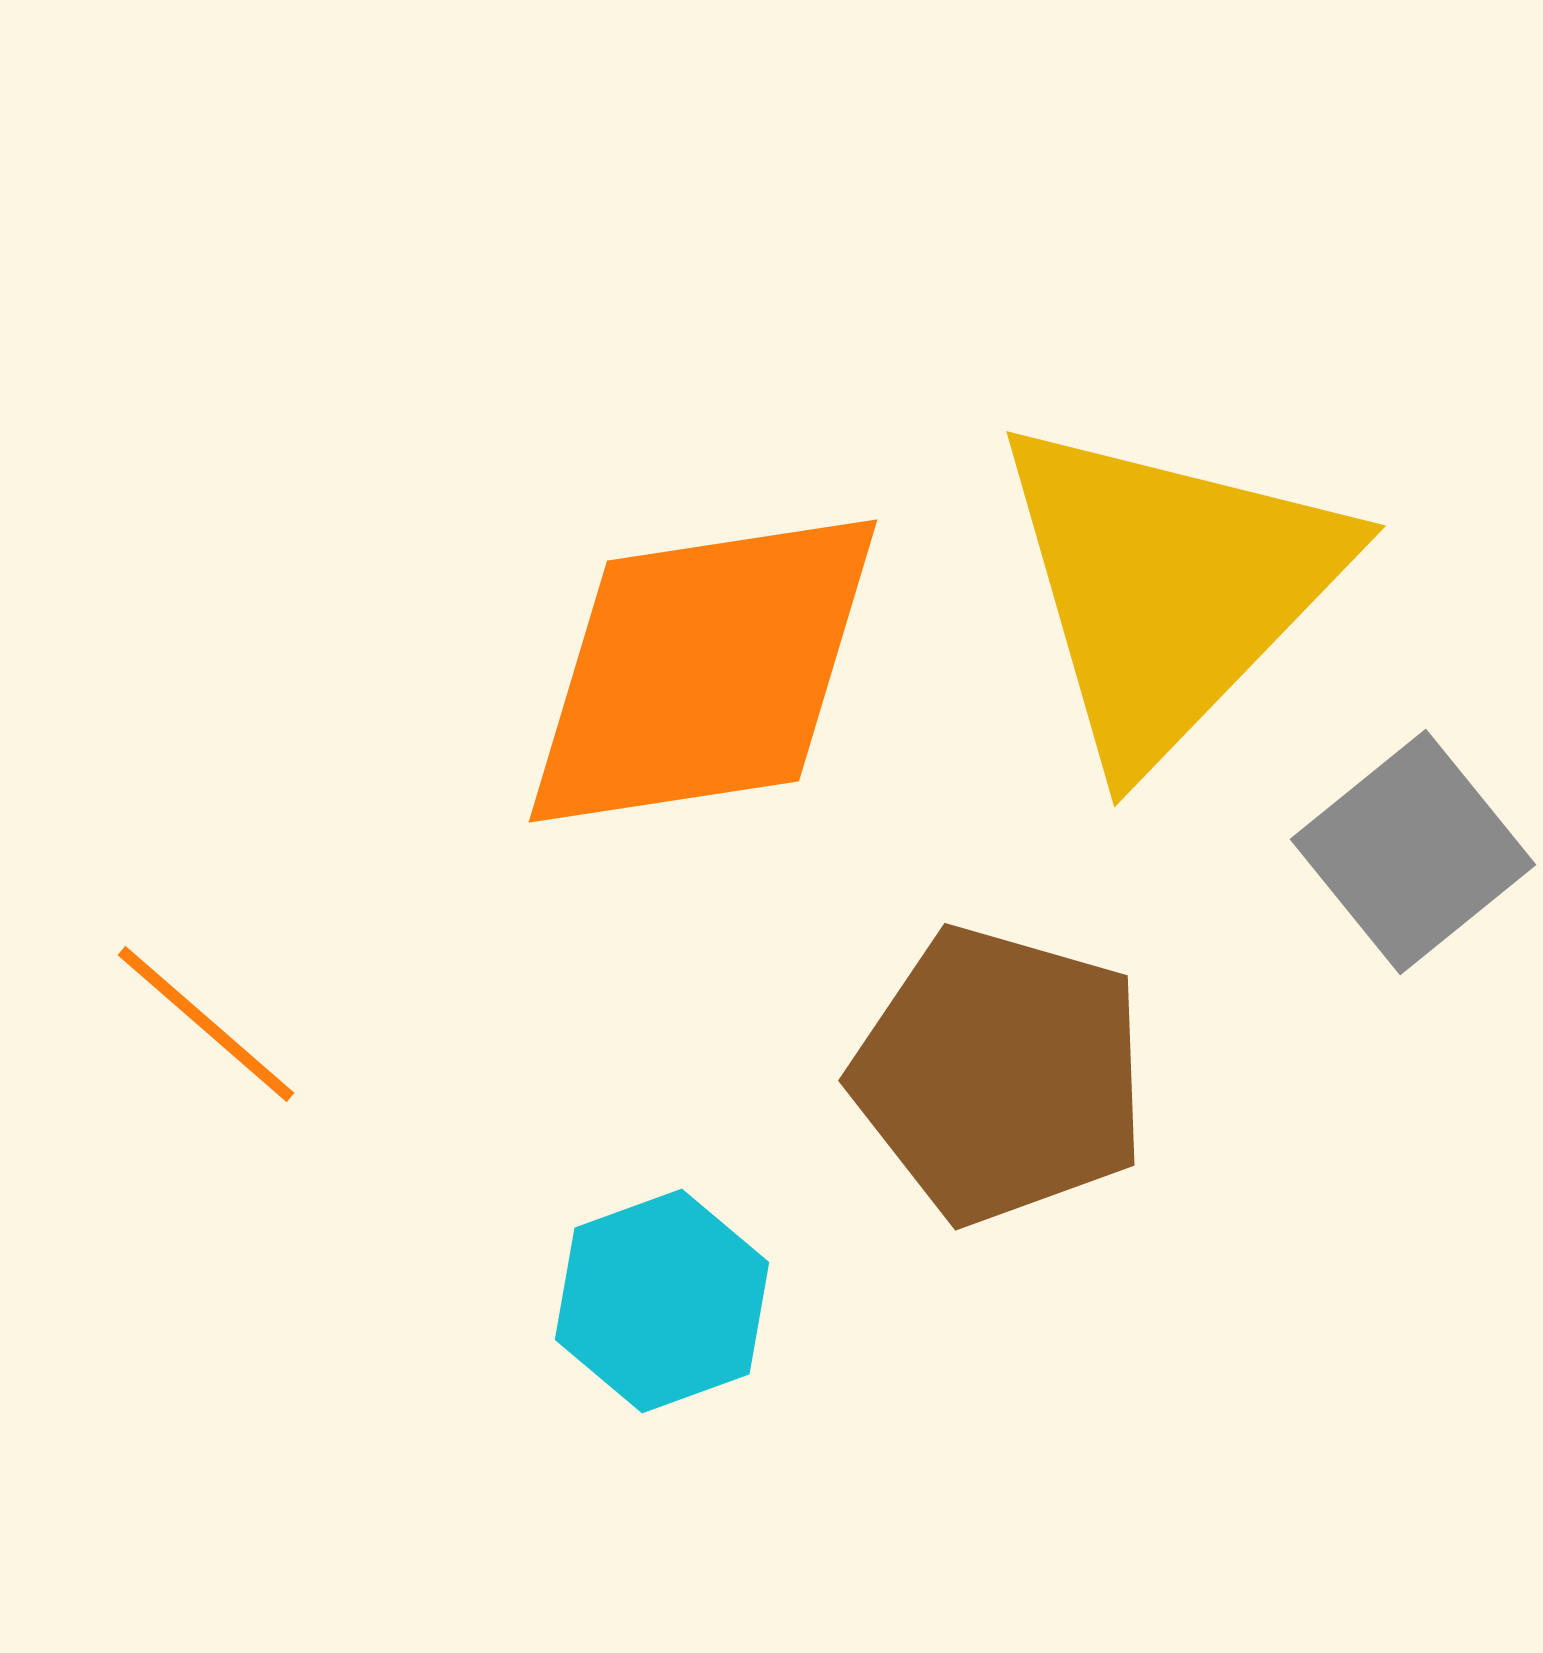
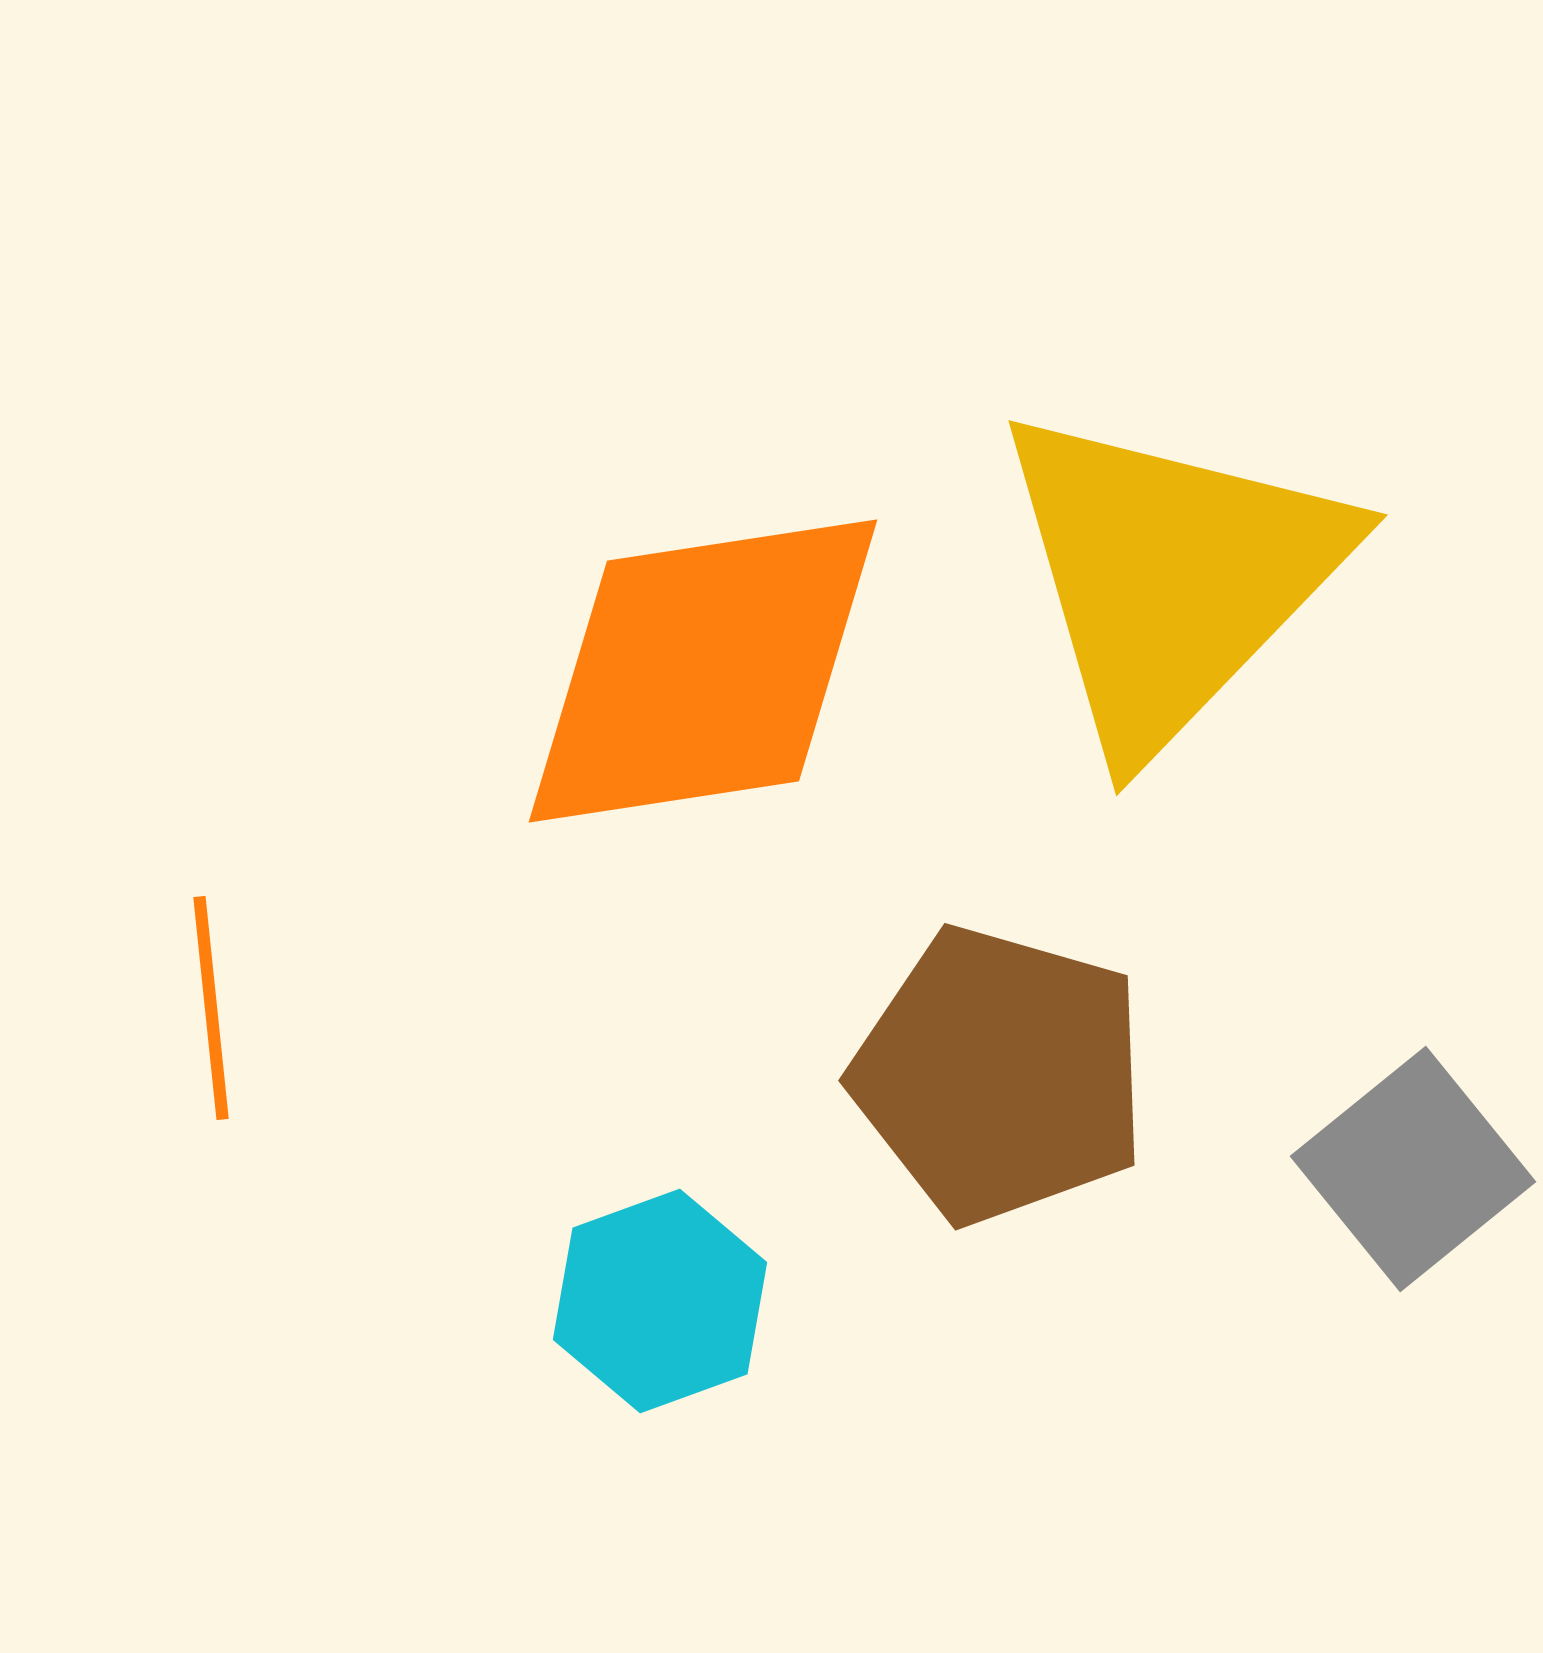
yellow triangle: moved 2 px right, 11 px up
gray square: moved 317 px down
orange line: moved 5 px right, 16 px up; rotated 43 degrees clockwise
cyan hexagon: moved 2 px left
